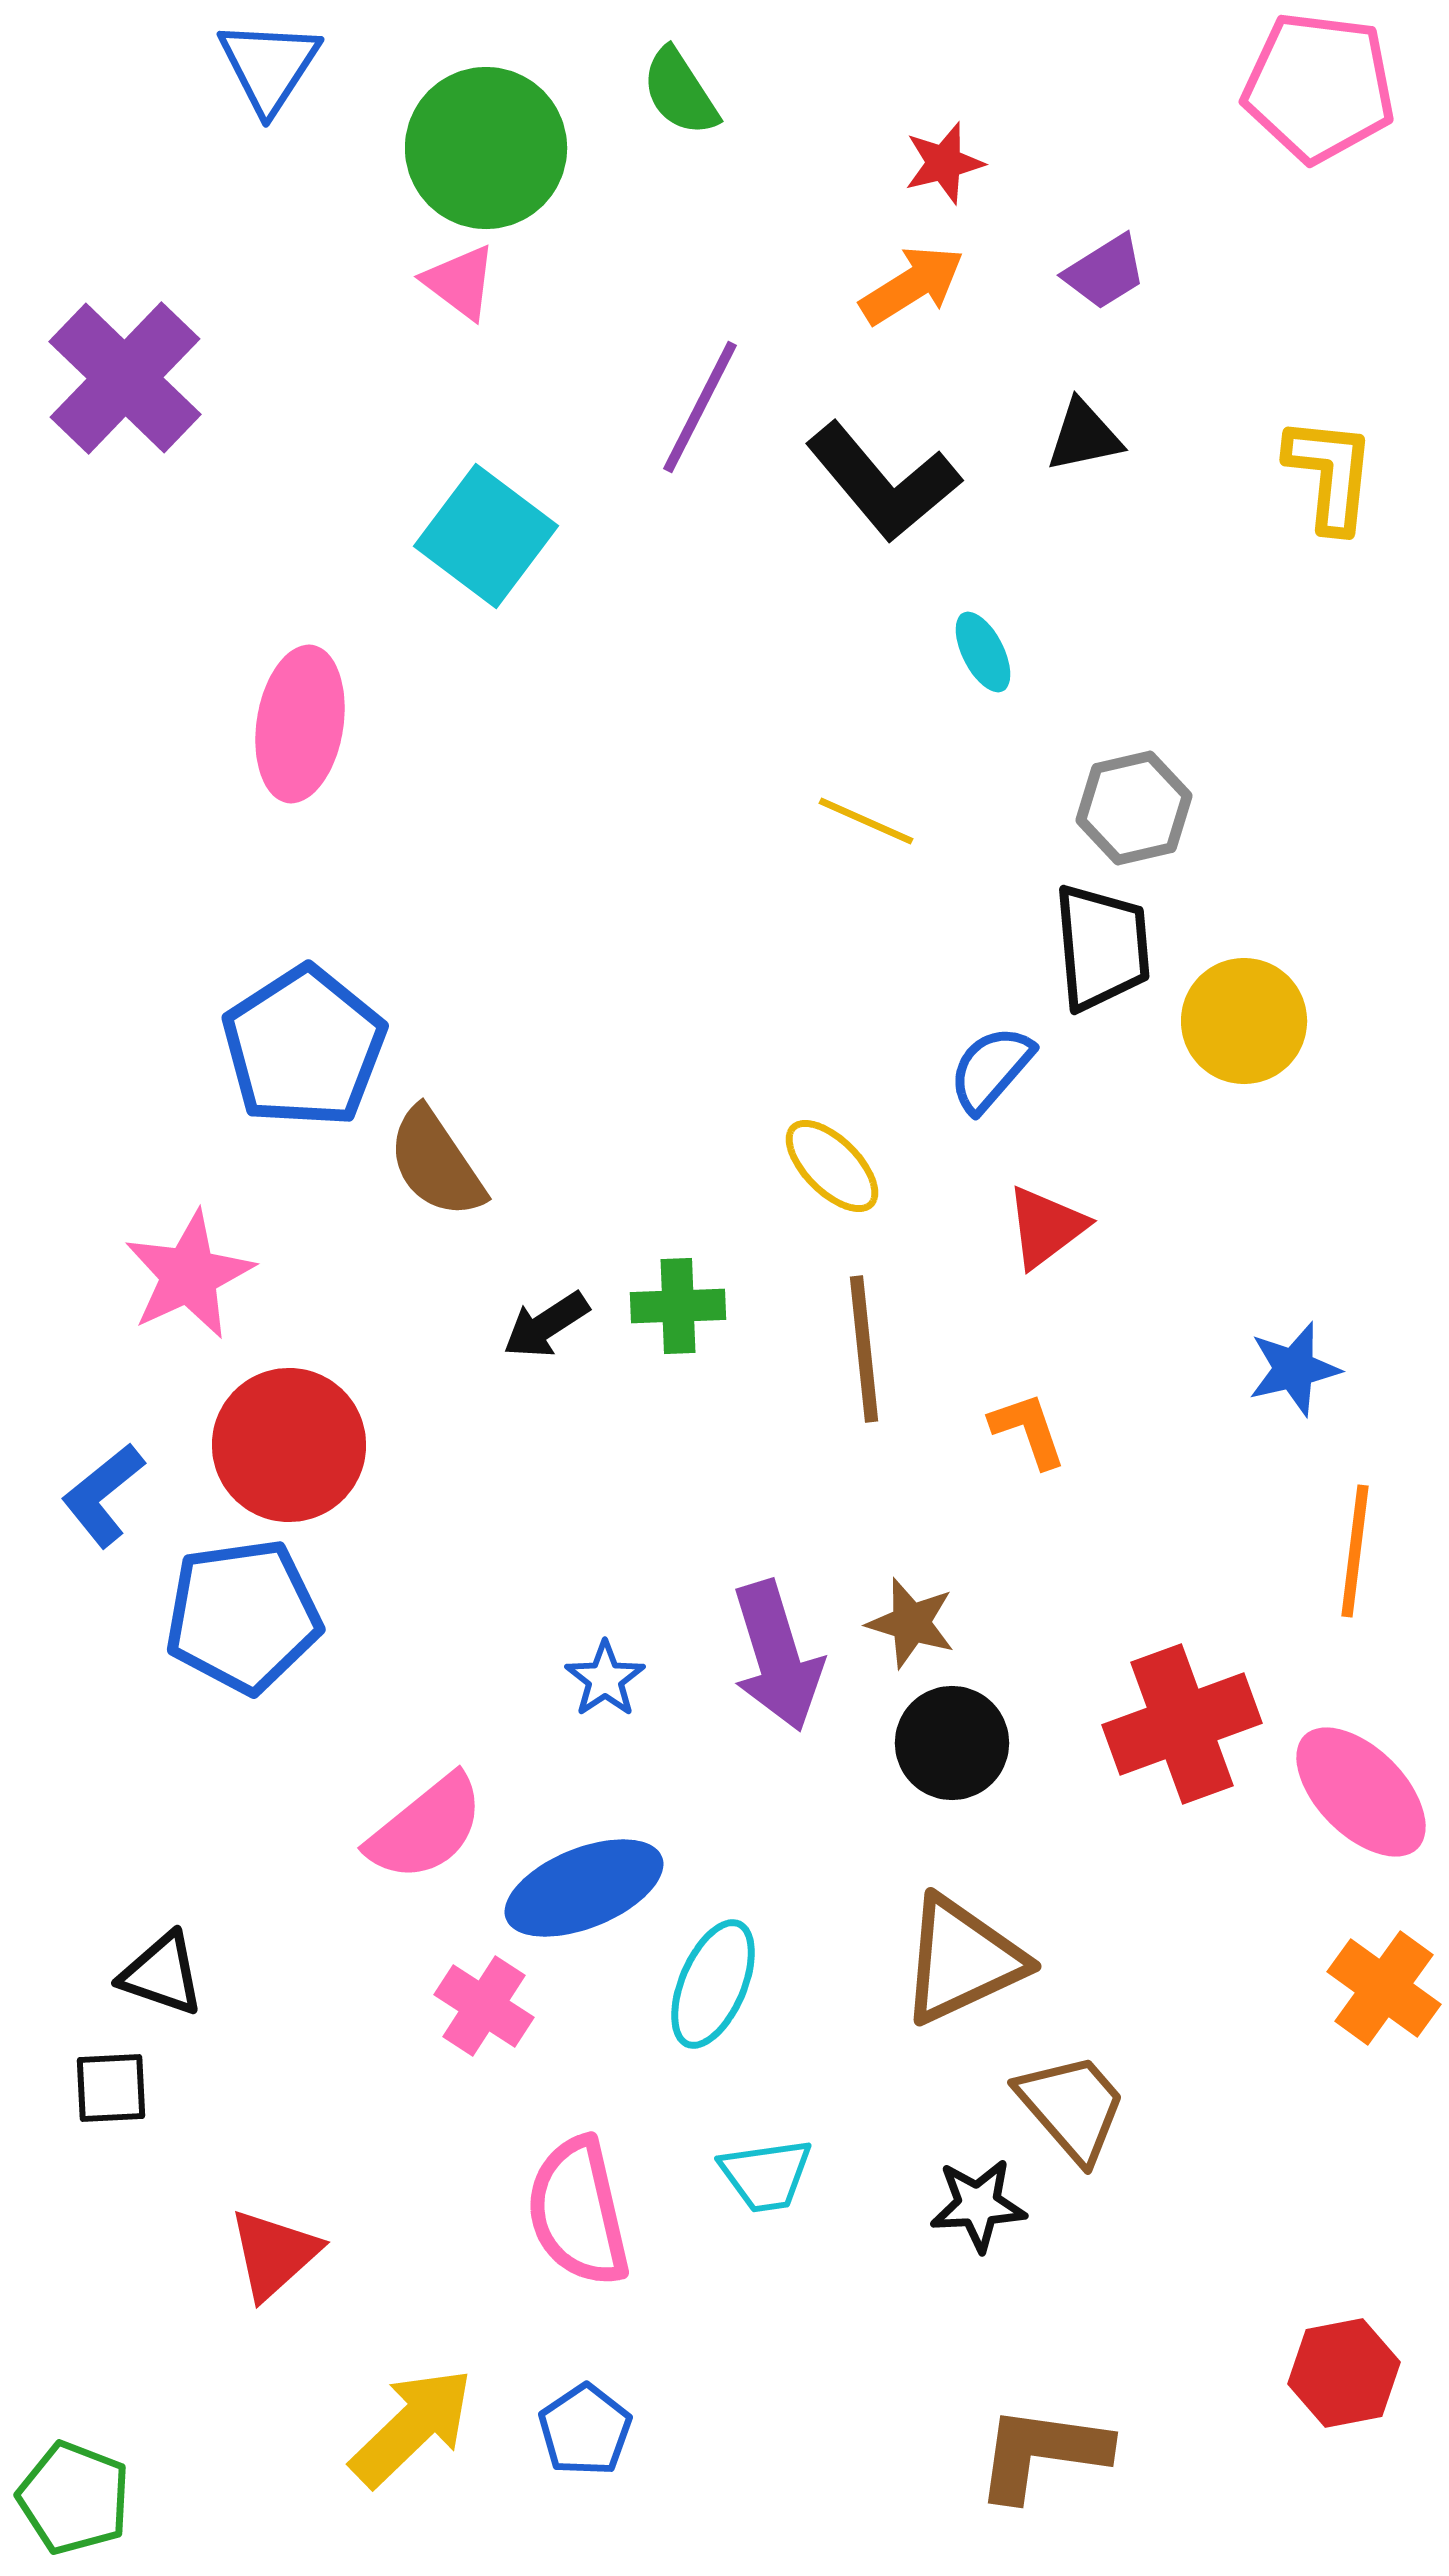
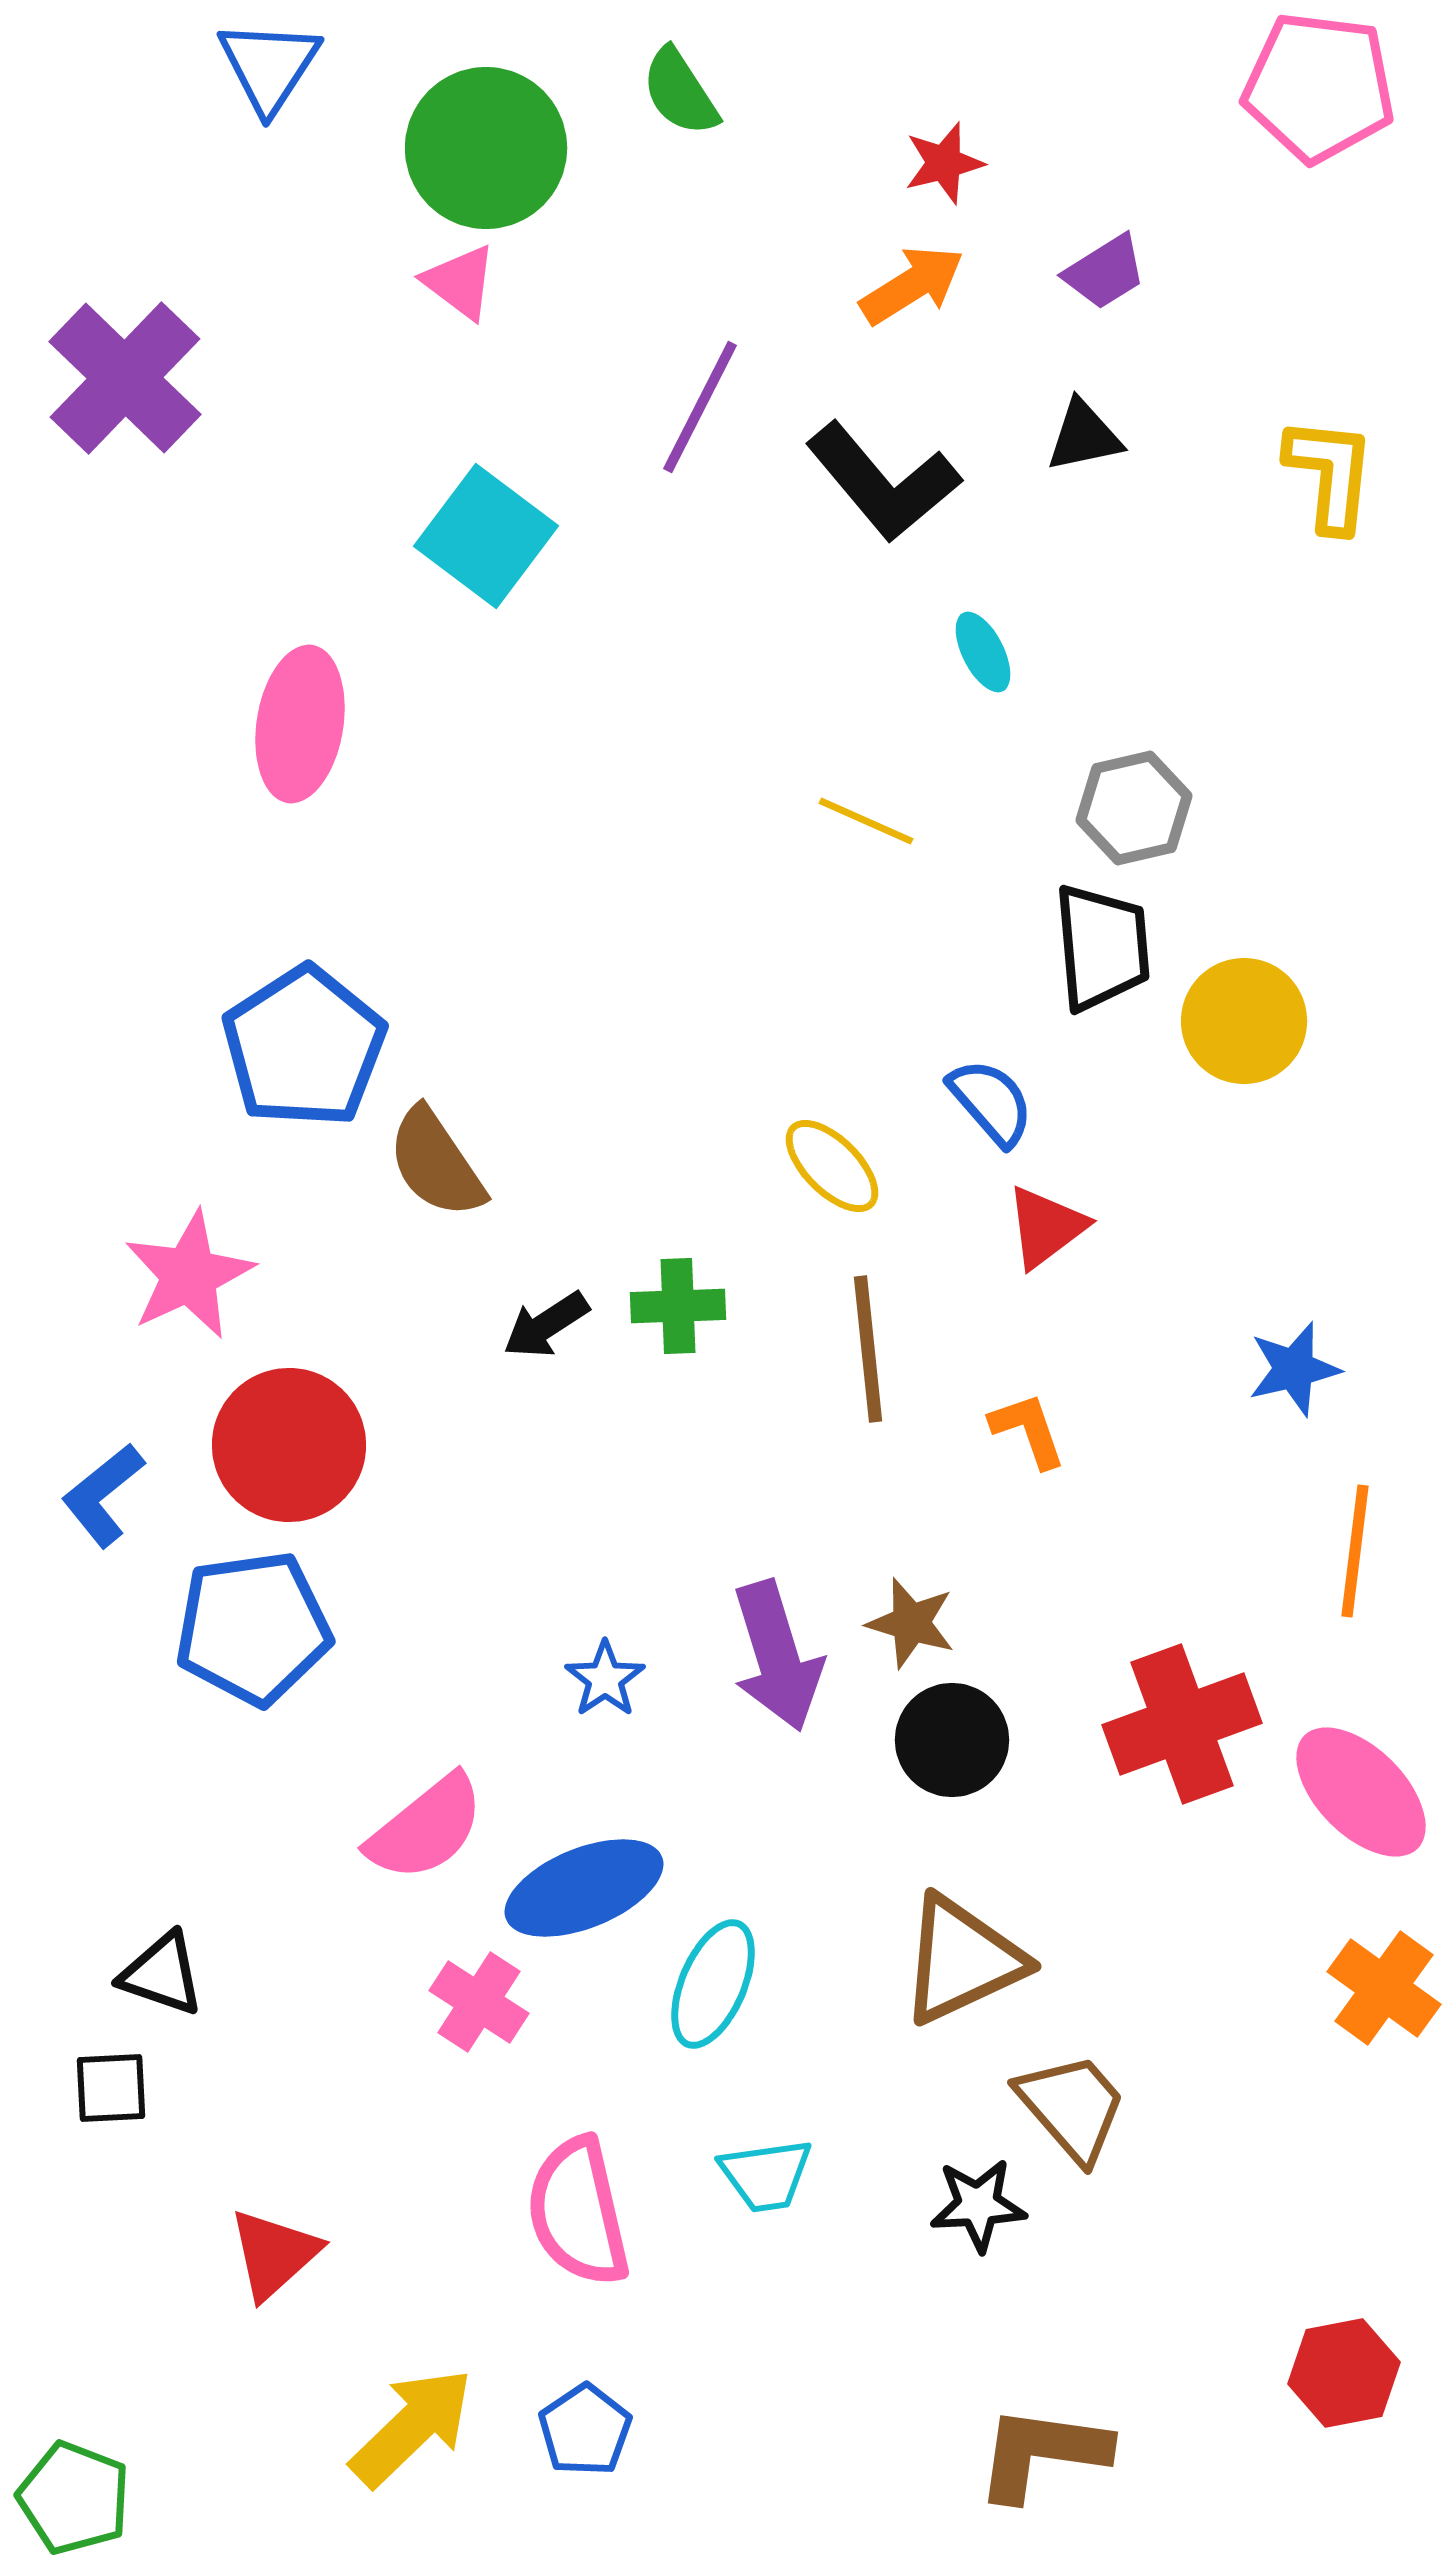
blue semicircle at (991, 1069): moved 33 px down; rotated 98 degrees clockwise
brown line at (864, 1349): moved 4 px right
blue pentagon at (243, 1616): moved 10 px right, 12 px down
black circle at (952, 1743): moved 3 px up
pink cross at (484, 2006): moved 5 px left, 4 px up
